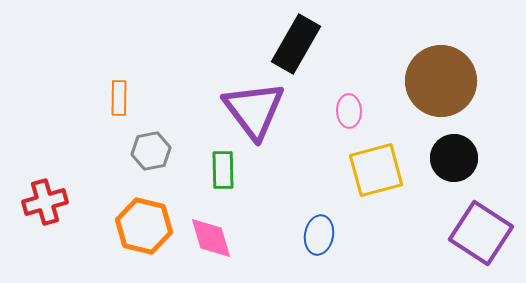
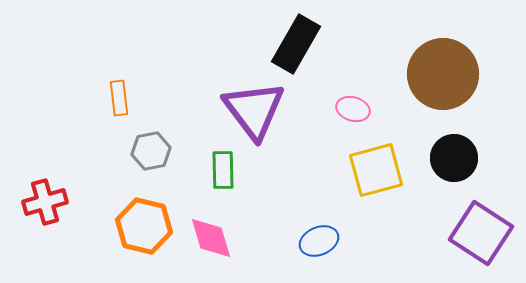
brown circle: moved 2 px right, 7 px up
orange rectangle: rotated 8 degrees counterclockwise
pink ellipse: moved 4 px right, 2 px up; rotated 72 degrees counterclockwise
blue ellipse: moved 6 px down; rotated 57 degrees clockwise
